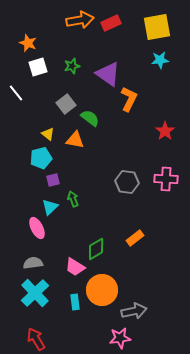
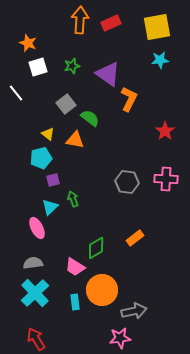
orange arrow: rotated 76 degrees counterclockwise
green diamond: moved 1 px up
